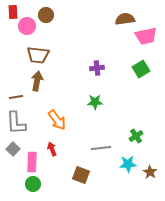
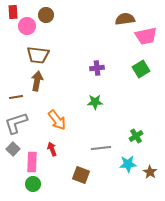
gray L-shape: rotated 75 degrees clockwise
